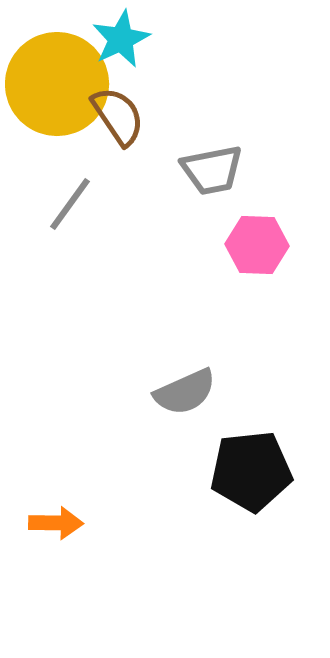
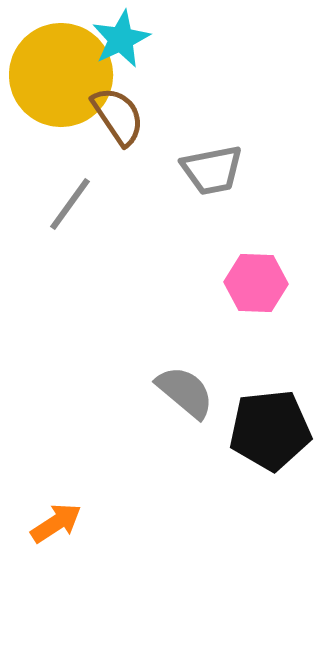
yellow circle: moved 4 px right, 9 px up
pink hexagon: moved 1 px left, 38 px down
gray semicircle: rotated 116 degrees counterclockwise
black pentagon: moved 19 px right, 41 px up
orange arrow: rotated 34 degrees counterclockwise
